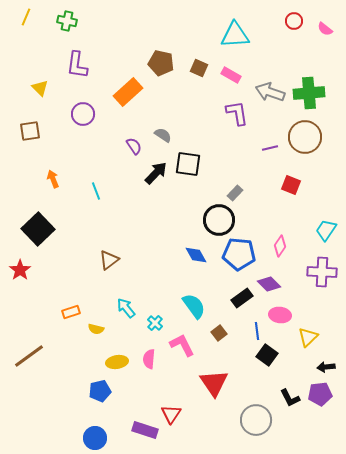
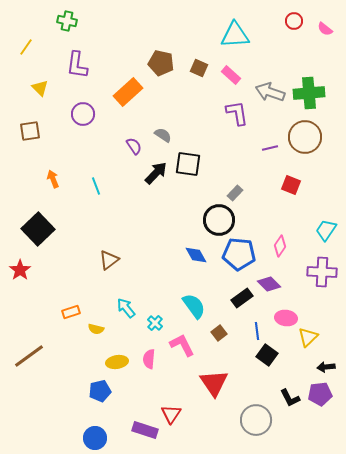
yellow line at (26, 17): moved 30 px down; rotated 12 degrees clockwise
pink rectangle at (231, 75): rotated 12 degrees clockwise
cyan line at (96, 191): moved 5 px up
pink ellipse at (280, 315): moved 6 px right, 3 px down
